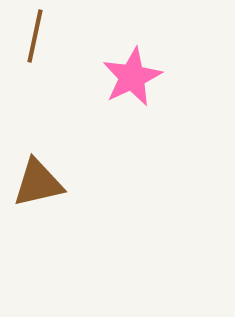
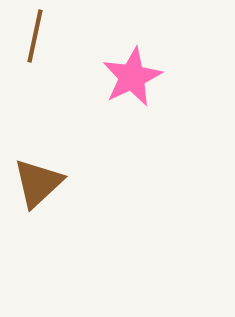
brown triangle: rotated 30 degrees counterclockwise
